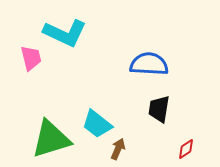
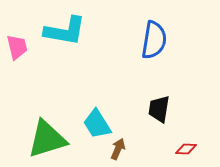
cyan L-shape: moved 2 px up; rotated 15 degrees counterclockwise
pink trapezoid: moved 14 px left, 11 px up
blue semicircle: moved 5 px right, 24 px up; rotated 96 degrees clockwise
cyan trapezoid: rotated 20 degrees clockwise
green triangle: moved 4 px left
red diamond: rotated 35 degrees clockwise
